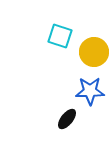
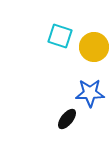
yellow circle: moved 5 px up
blue star: moved 2 px down
